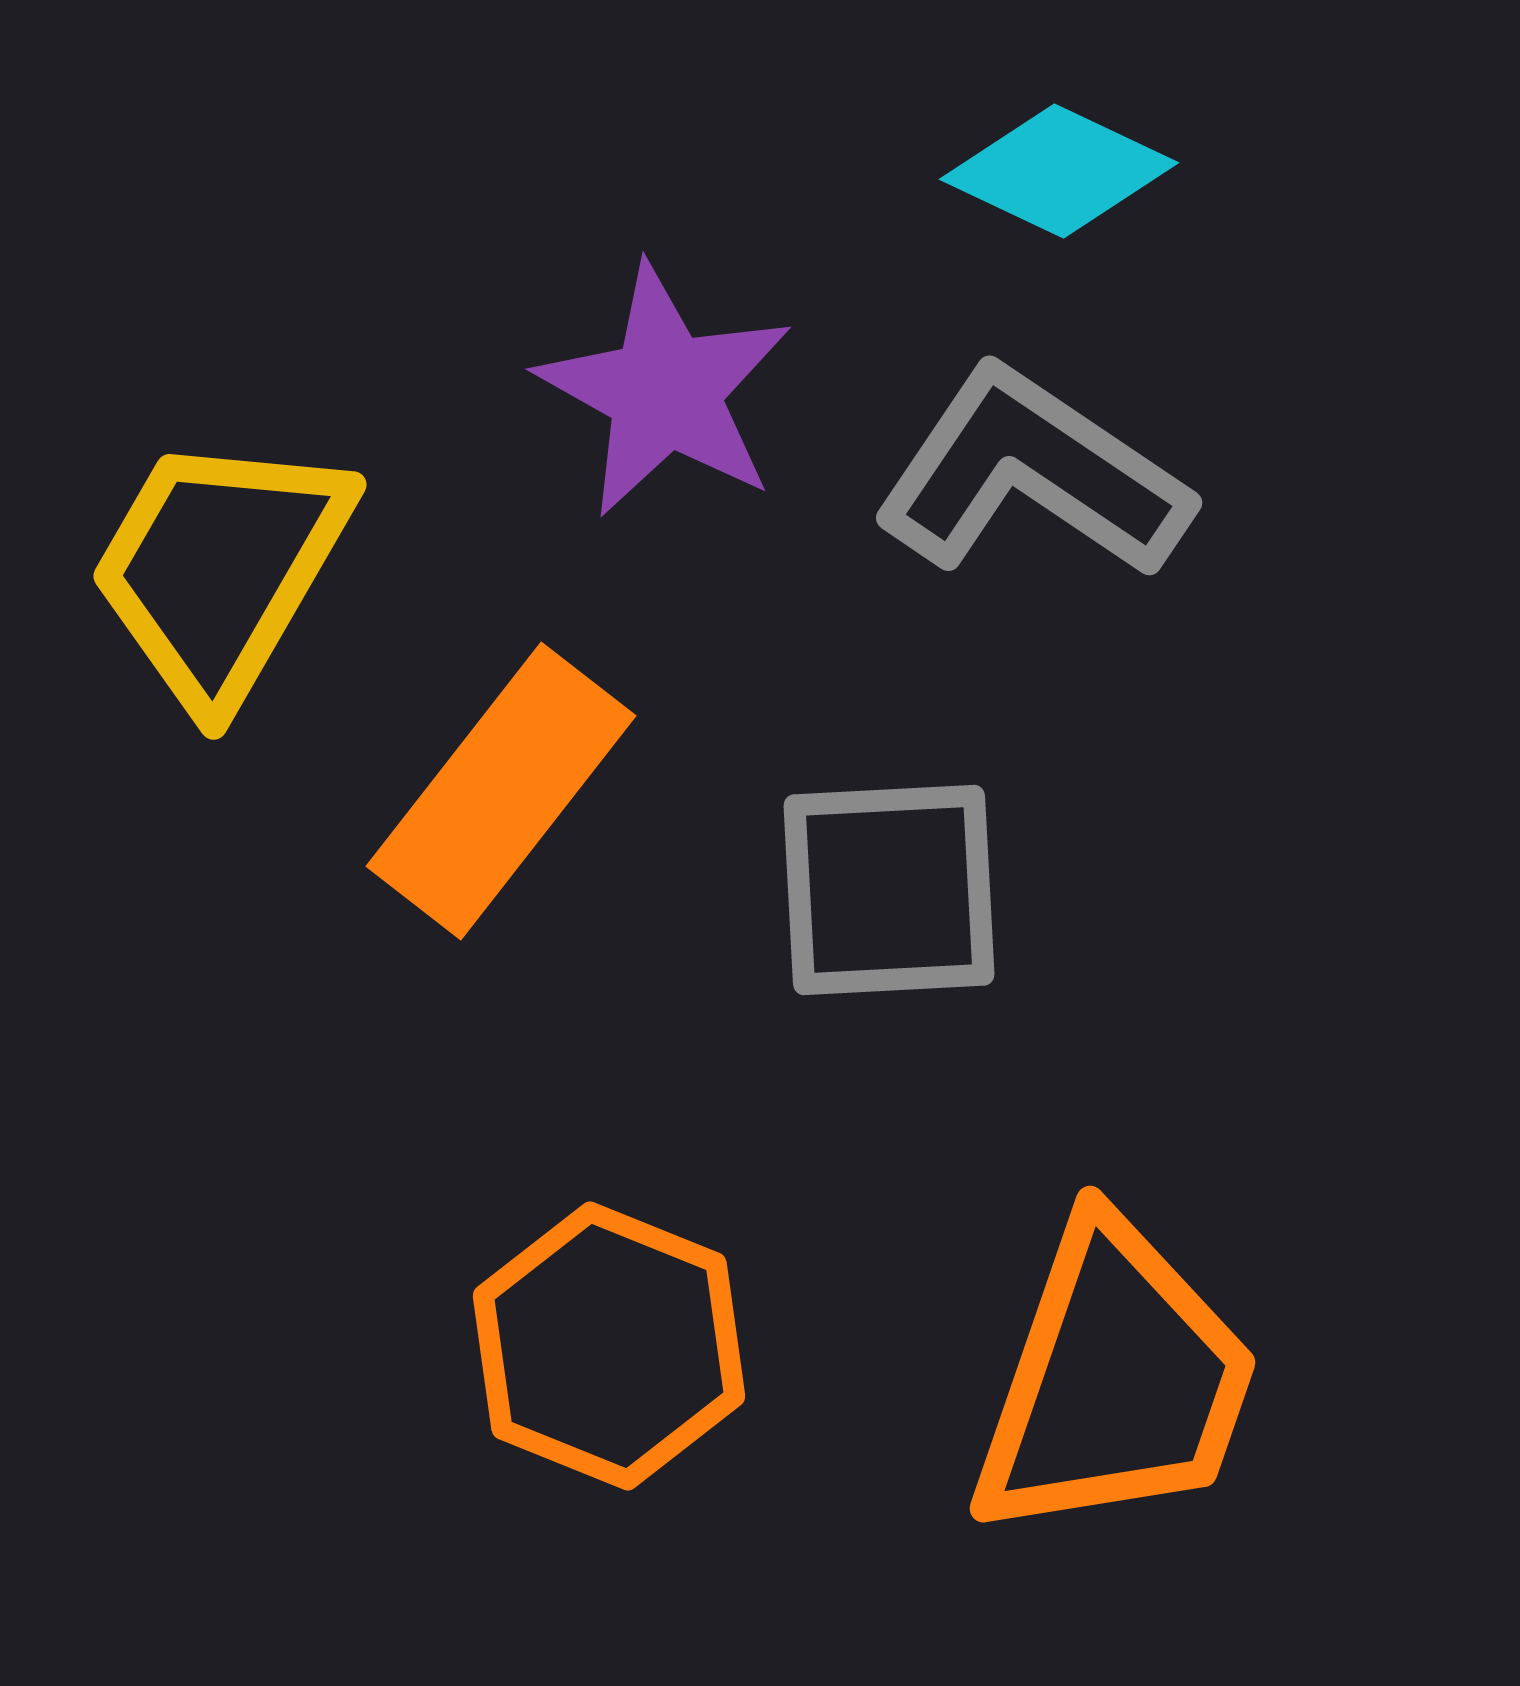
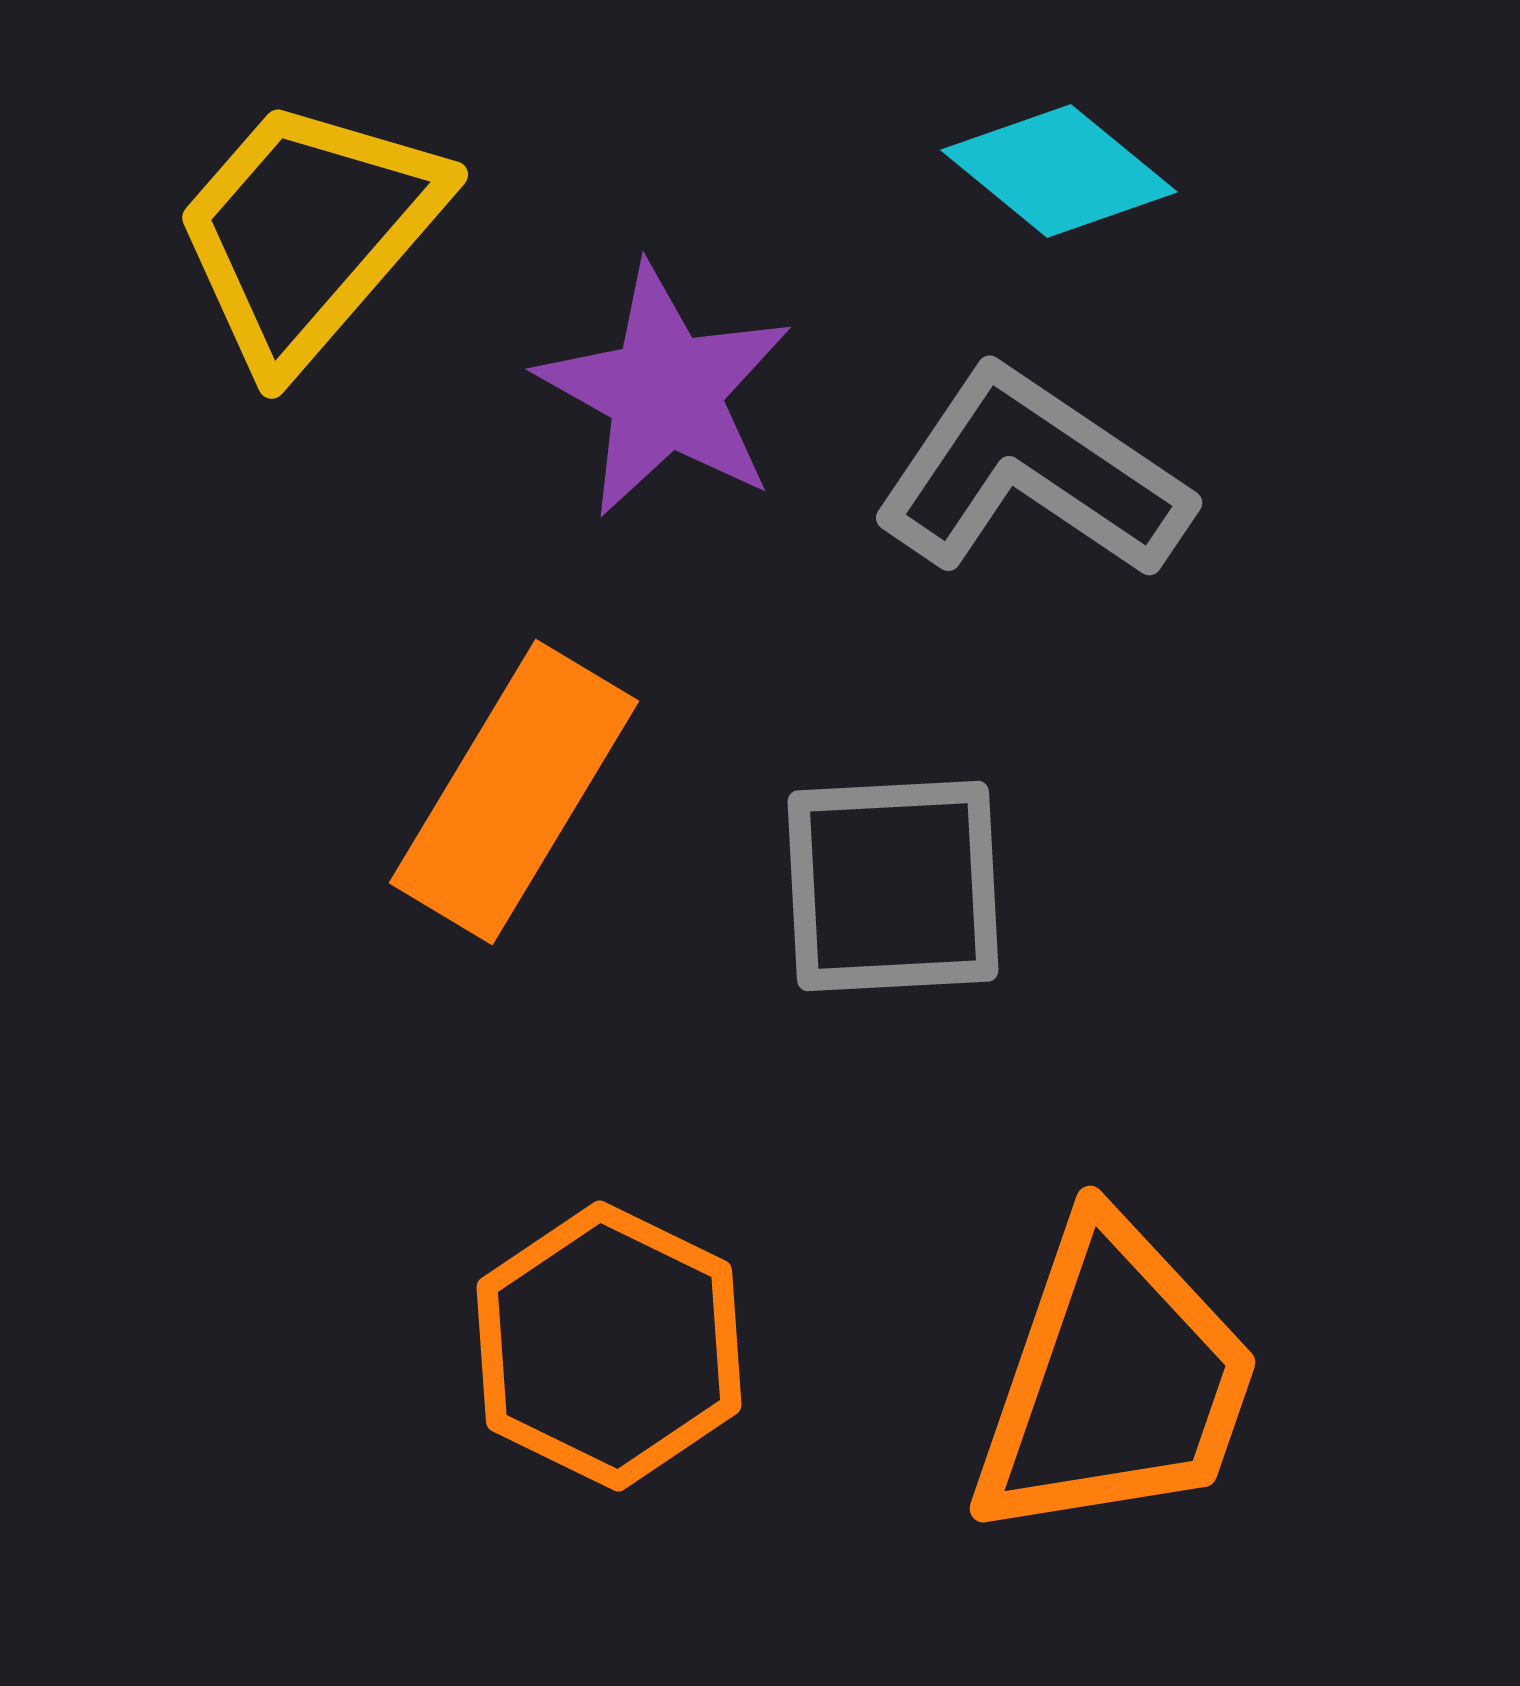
cyan diamond: rotated 14 degrees clockwise
yellow trapezoid: moved 88 px right, 337 px up; rotated 11 degrees clockwise
orange rectangle: moved 13 px right, 1 px down; rotated 7 degrees counterclockwise
gray square: moved 4 px right, 4 px up
orange hexagon: rotated 4 degrees clockwise
